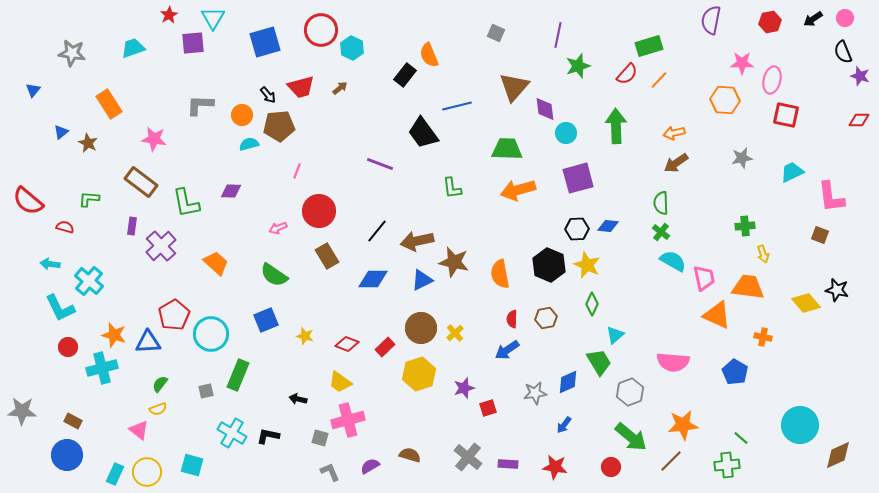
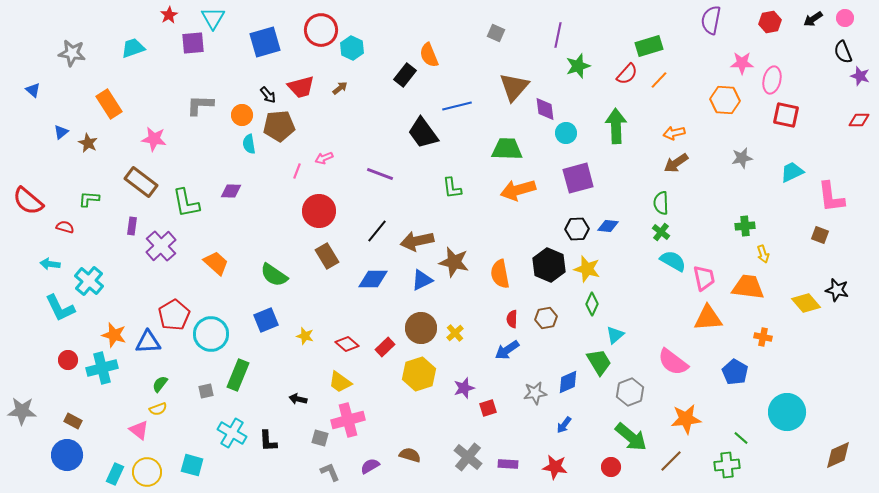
blue triangle at (33, 90): rotated 28 degrees counterclockwise
cyan semicircle at (249, 144): rotated 84 degrees counterclockwise
purple line at (380, 164): moved 10 px down
pink arrow at (278, 228): moved 46 px right, 70 px up
yellow star at (587, 265): moved 4 px down; rotated 8 degrees counterclockwise
orange triangle at (717, 315): moved 9 px left, 3 px down; rotated 28 degrees counterclockwise
red diamond at (347, 344): rotated 20 degrees clockwise
red circle at (68, 347): moved 13 px down
pink semicircle at (673, 362): rotated 32 degrees clockwise
orange star at (683, 425): moved 3 px right, 6 px up
cyan circle at (800, 425): moved 13 px left, 13 px up
black L-shape at (268, 436): moved 5 px down; rotated 105 degrees counterclockwise
